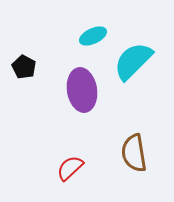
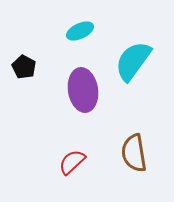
cyan ellipse: moved 13 px left, 5 px up
cyan semicircle: rotated 9 degrees counterclockwise
purple ellipse: moved 1 px right
red semicircle: moved 2 px right, 6 px up
